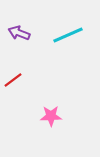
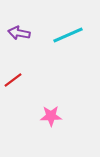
purple arrow: rotated 10 degrees counterclockwise
